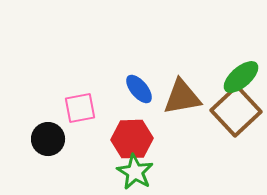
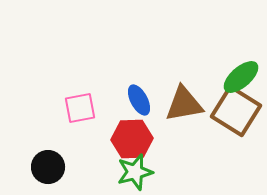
blue ellipse: moved 11 px down; rotated 12 degrees clockwise
brown triangle: moved 2 px right, 7 px down
brown square: rotated 15 degrees counterclockwise
black circle: moved 28 px down
green star: rotated 27 degrees clockwise
